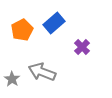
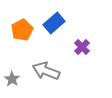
gray arrow: moved 4 px right, 1 px up
